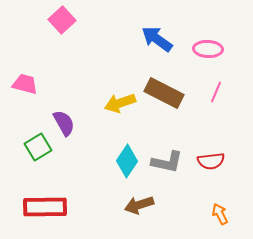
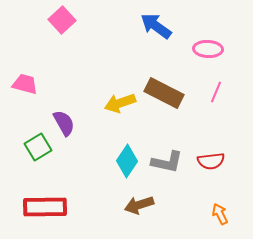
blue arrow: moved 1 px left, 13 px up
